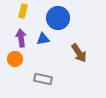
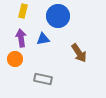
blue circle: moved 2 px up
